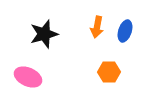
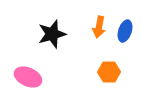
orange arrow: moved 2 px right
black star: moved 8 px right
